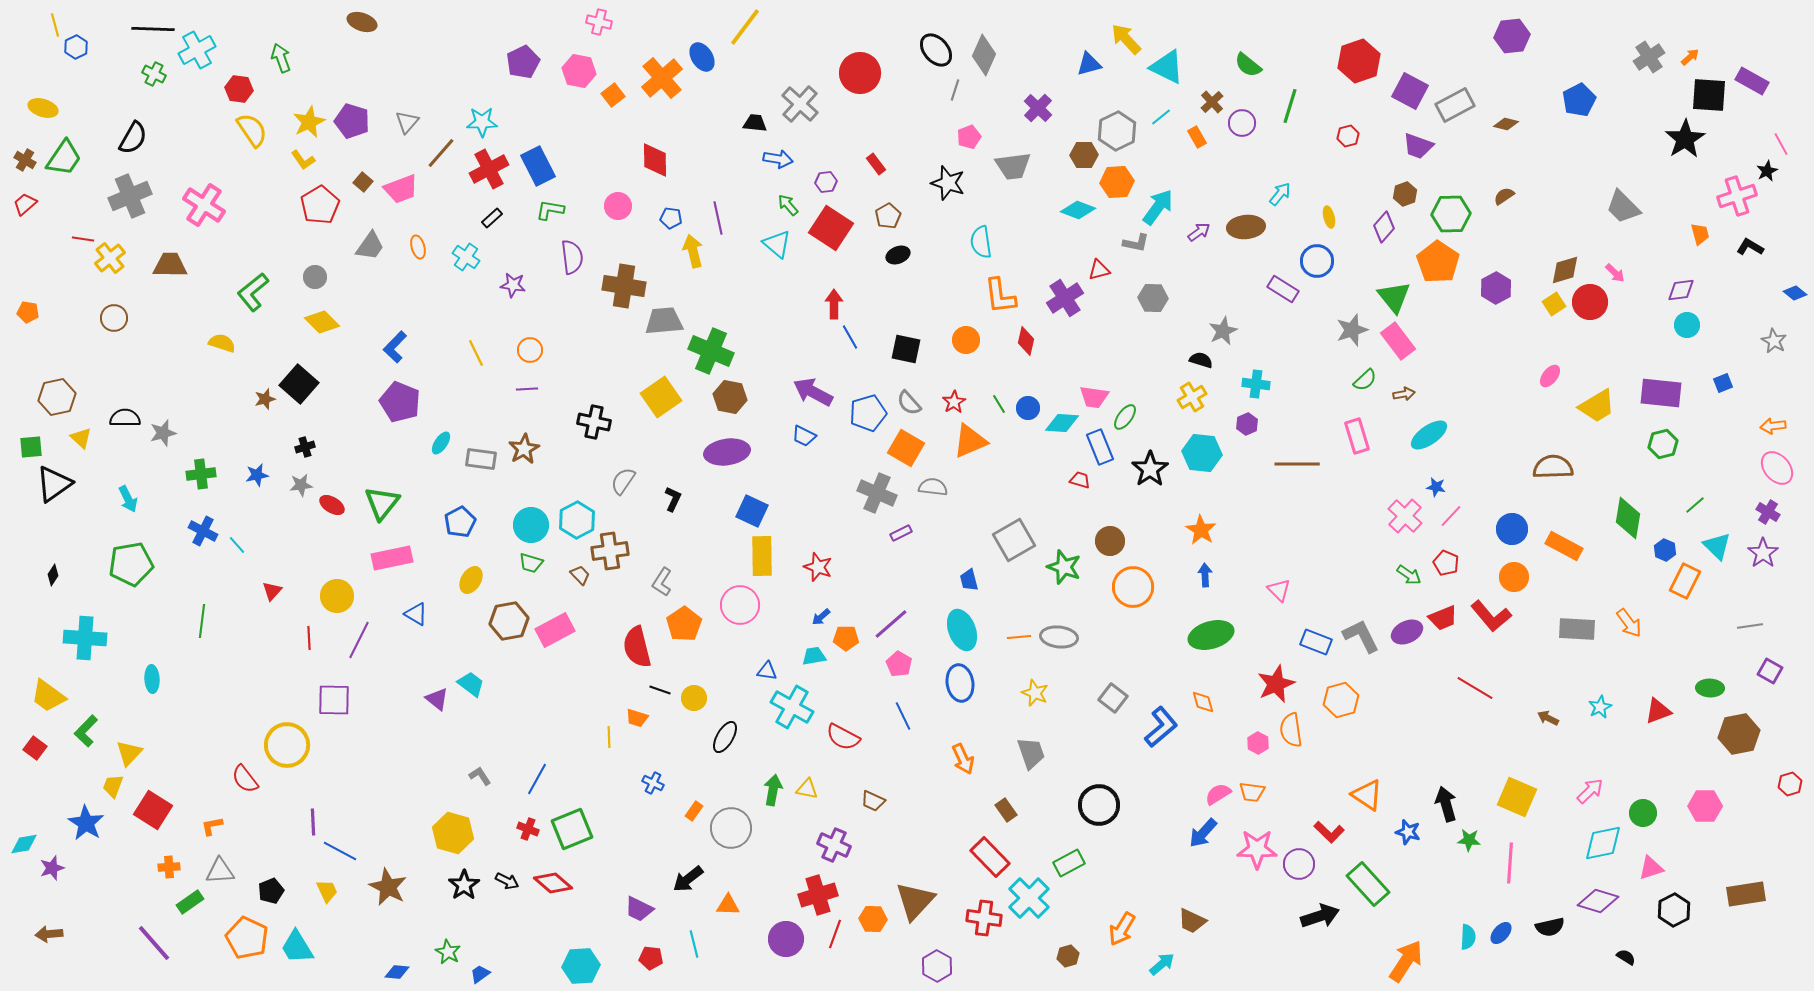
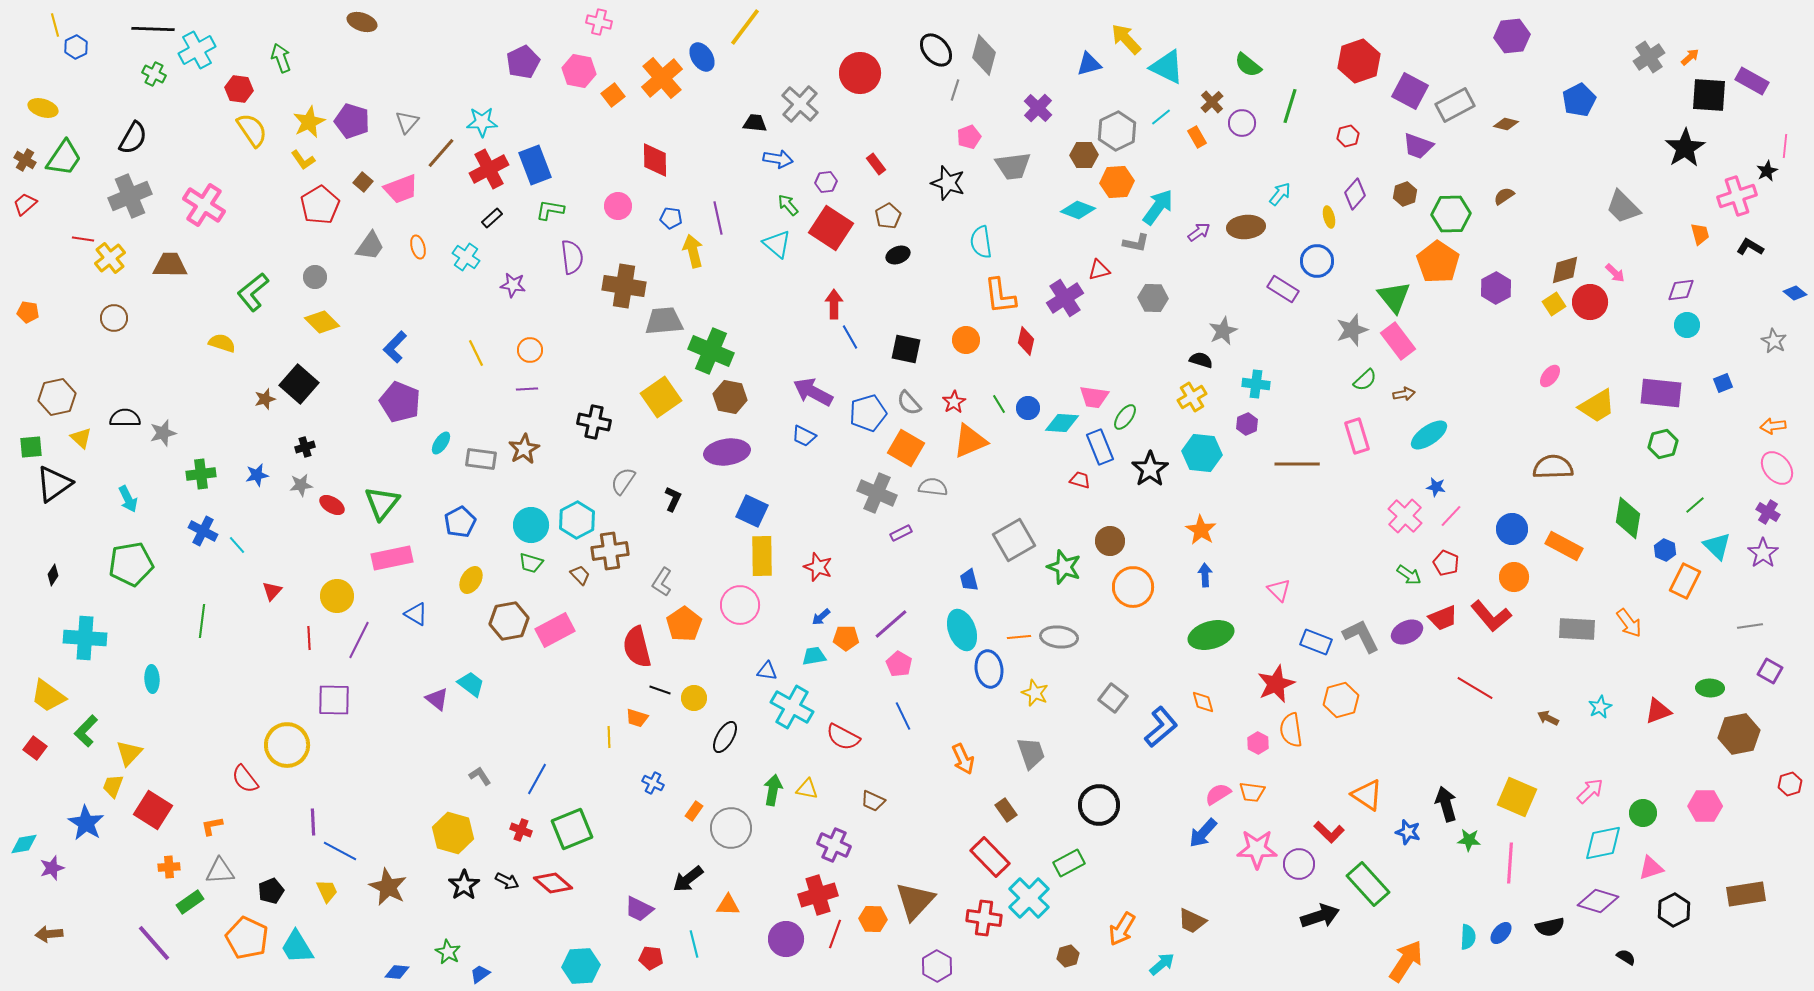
gray diamond at (984, 55): rotated 9 degrees counterclockwise
black star at (1685, 139): moved 9 px down
pink line at (1781, 144): moved 4 px right, 2 px down; rotated 35 degrees clockwise
blue rectangle at (538, 166): moved 3 px left, 1 px up; rotated 6 degrees clockwise
purple diamond at (1384, 227): moved 29 px left, 33 px up
blue ellipse at (960, 683): moved 29 px right, 14 px up
red cross at (528, 829): moved 7 px left, 1 px down
